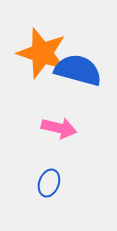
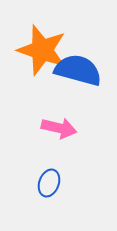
orange star: moved 3 px up
